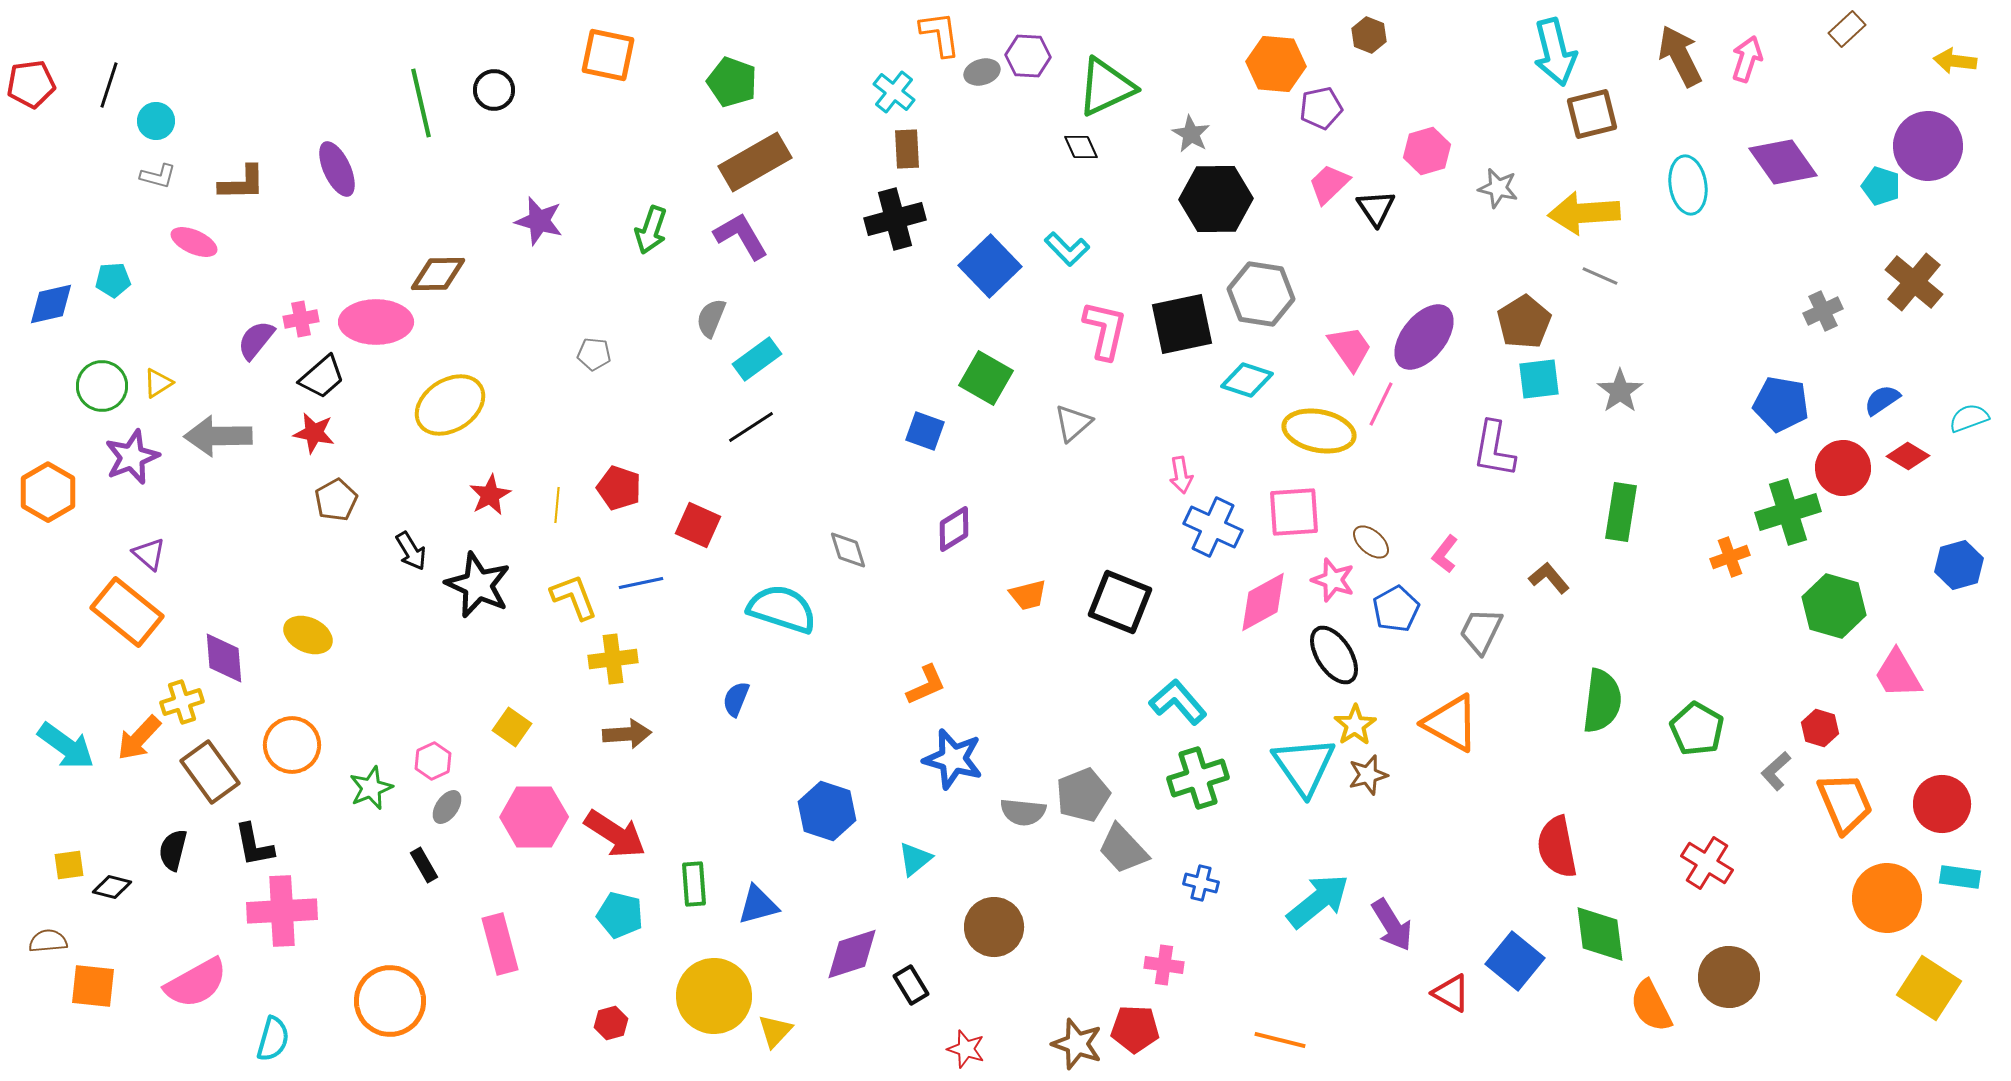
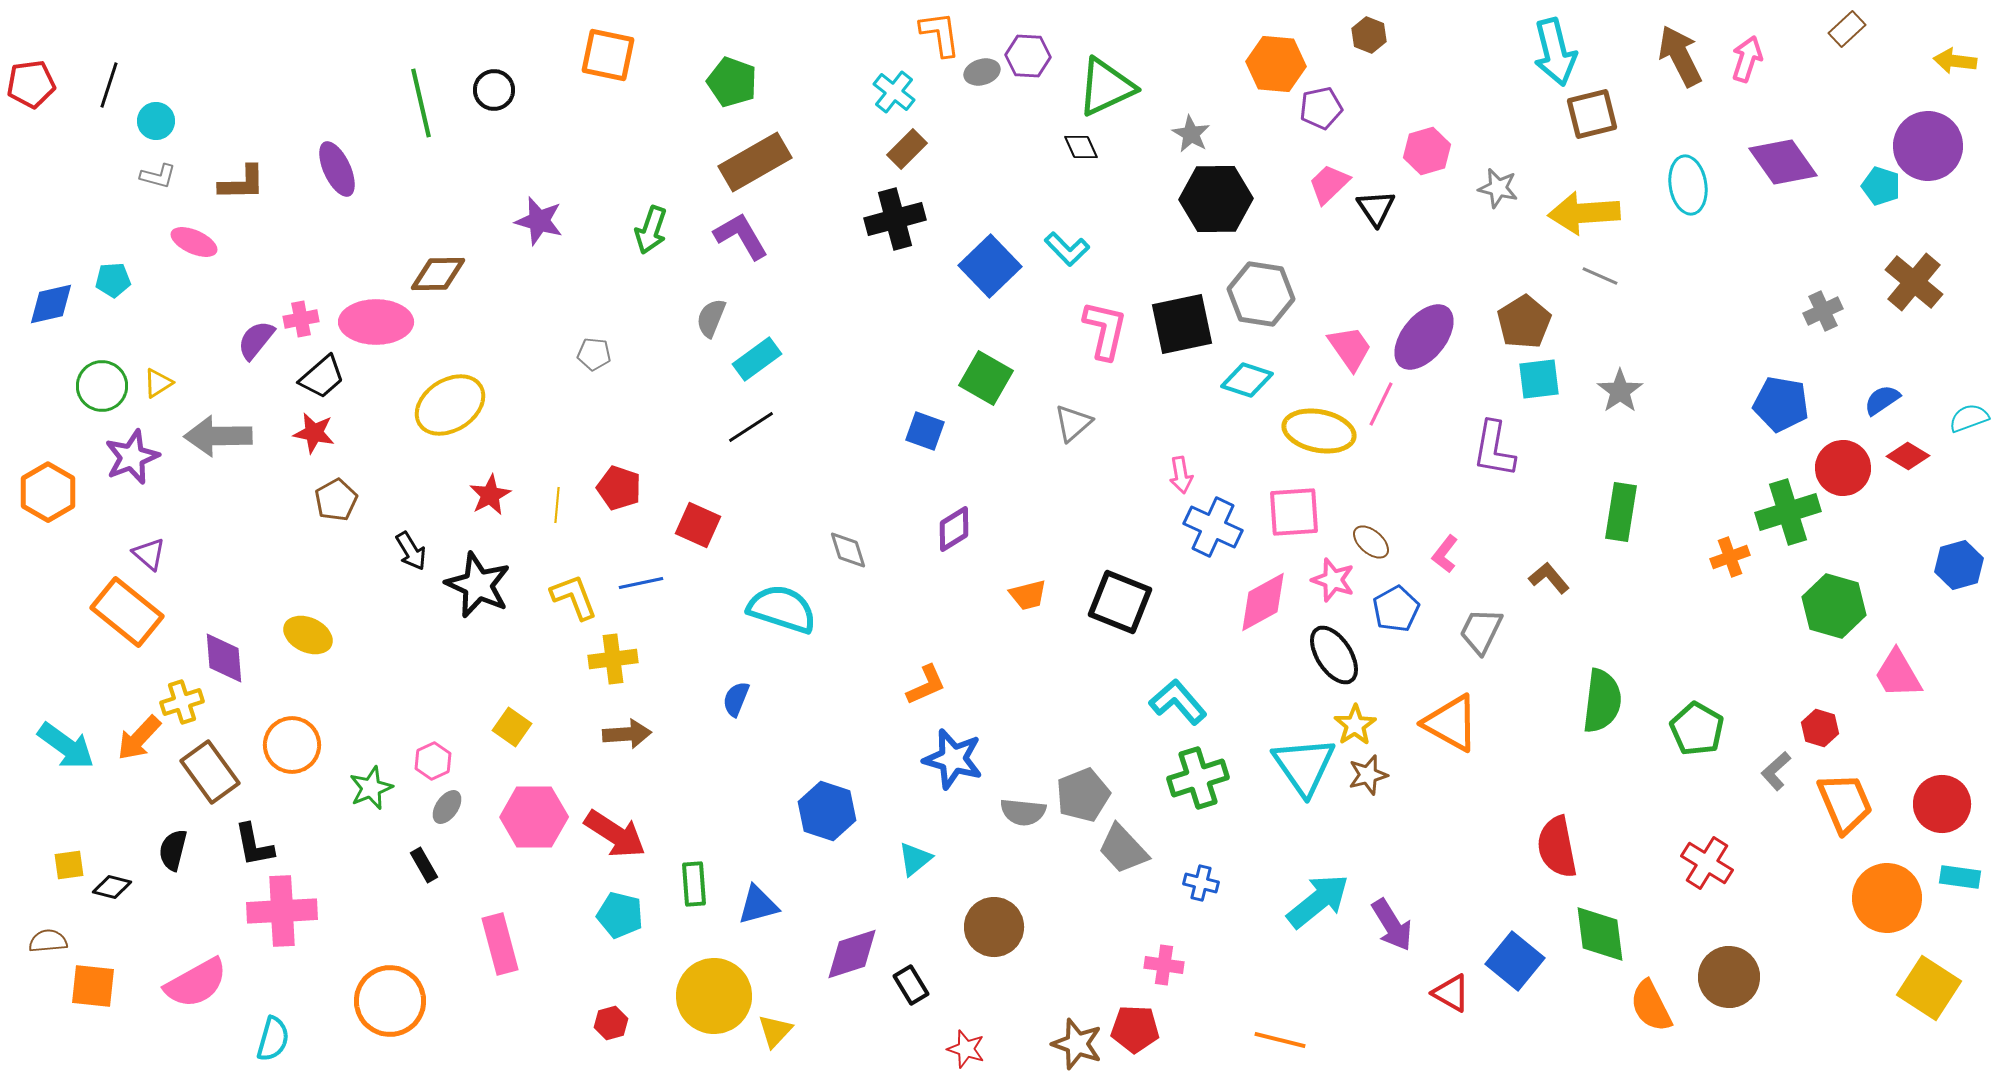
brown rectangle at (907, 149): rotated 48 degrees clockwise
